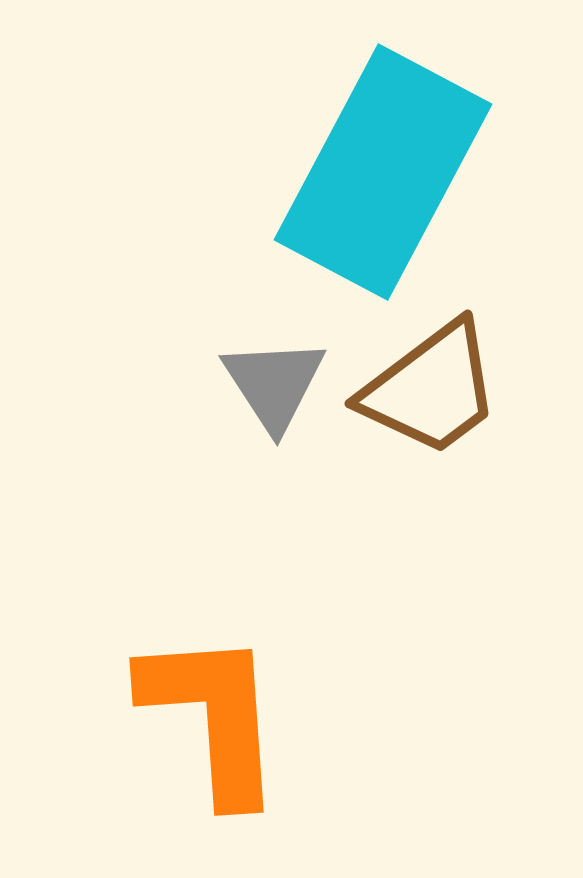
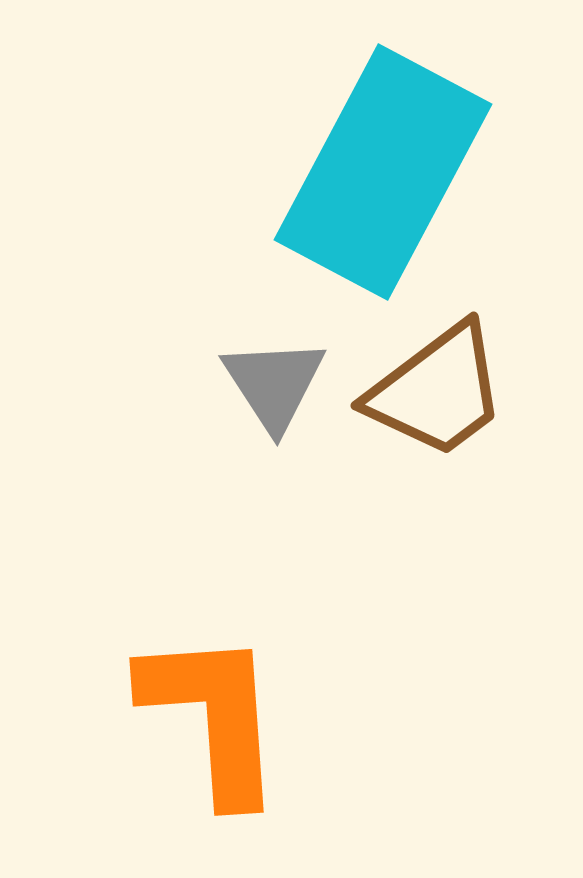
brown trapezoid: moved 6 px right, 2 px down
